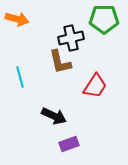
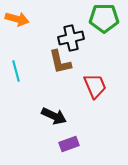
green pentagon: moved 1 px up
cyan line: moved 4 px left, 6 px up
red trapezoid: rotated 56 degrees counterclockwise
